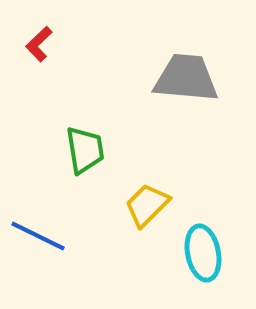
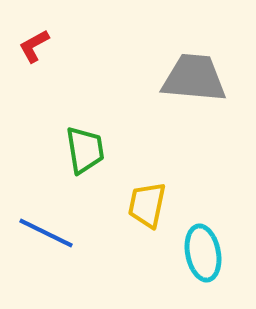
red L-shape: moved 5 px left, 2 px down; rotated 15 degrees clockwise
gray trapezoid: moved 8 px right
yellow trapezoid: rotated 33 degrees counterclockwise
blue line: moved 8 px right, 3 px up
